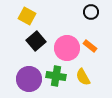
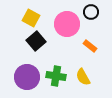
yellow square: moved 4 px right, 2 px down
pink circle: moved 24 px up
purple circle: moved 2 px left, 2 px up
